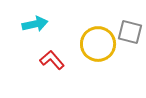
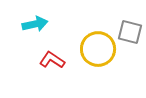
yellow circle: moved 5 px down
red L-shape: rotated 15 degrees counterclockwise
